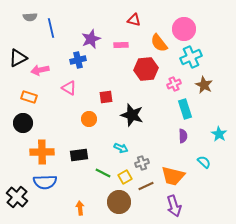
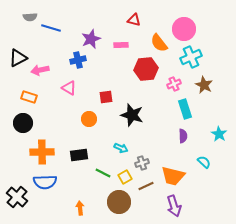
blue line: rotated 60 degrees counterclockwise
